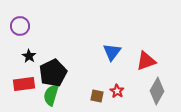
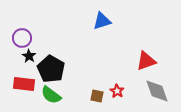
purple circle: moved 2 px right, 12 px down
blue triangle: moved 10 px left, 31 px up; rotated 36 degrees clockwise
black pentagon: moved 2 px left, 4 px up; rotated 16 degrees counterclockwise
red rectangle: rotated 15 degrees clockwise
gray diamond: rotated 48 degrees counterclockwise
green semicircle: rotated 70 degrees counterclockwise
